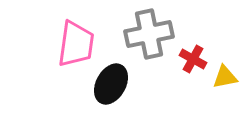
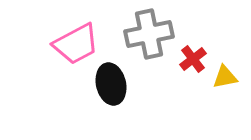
pink trapezoid: rotated 54 degrees clockwise
red cross: rotated 24 degrees clockwise
black ellipse: rotated 42 degrees counterclockwise
